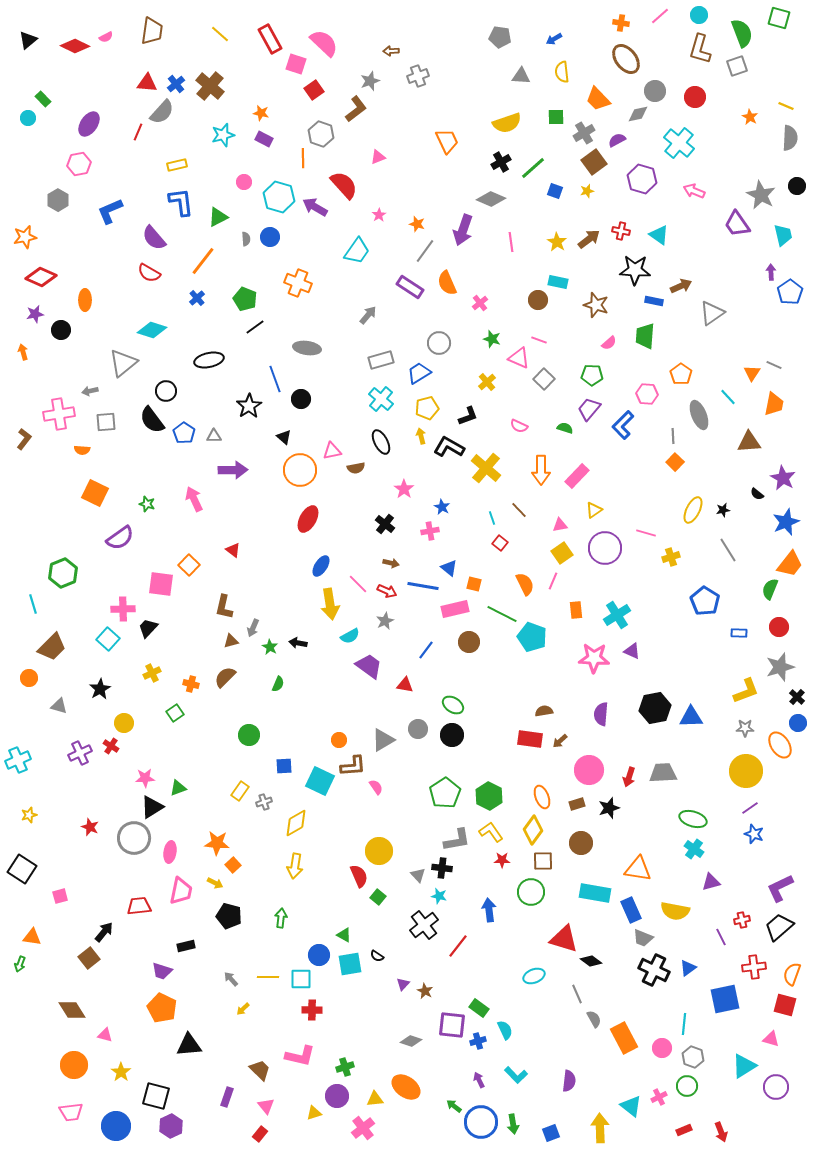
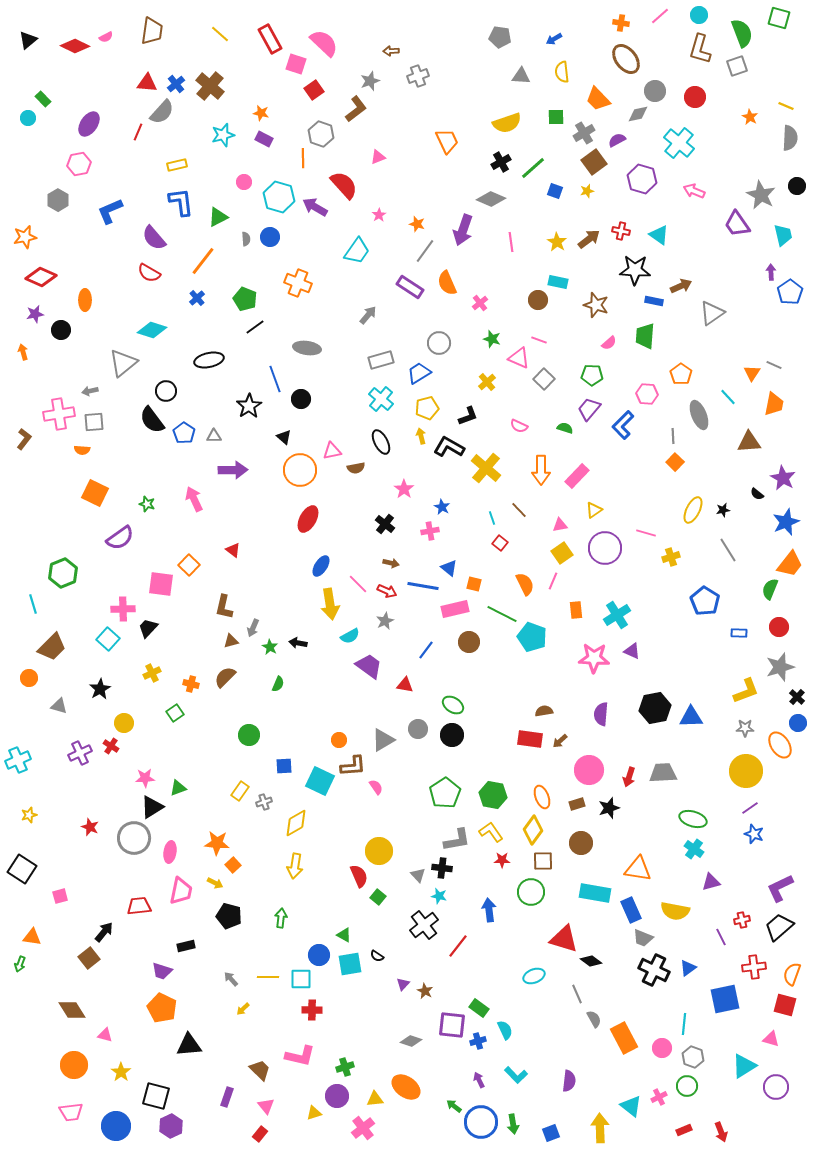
gray square at (106, 422): moved 12 px left
green hexagon at (489, 796): moved 4 px right, 1 px up; rotated 16 degrees counterclockwise
